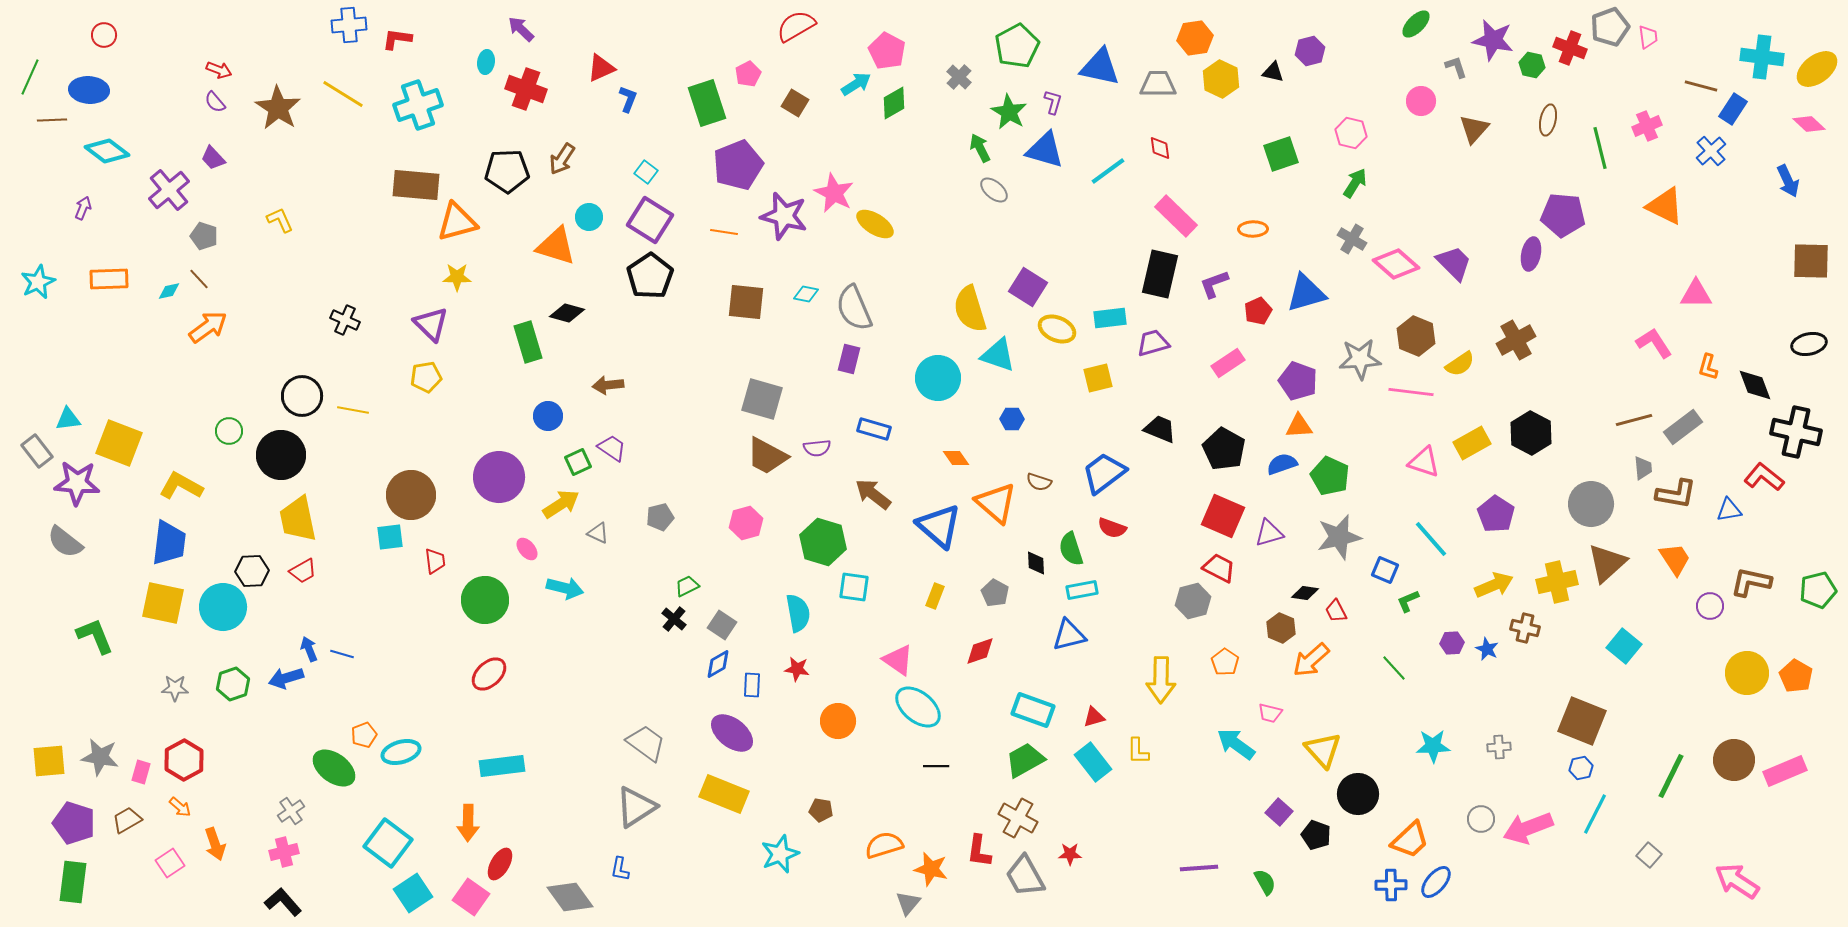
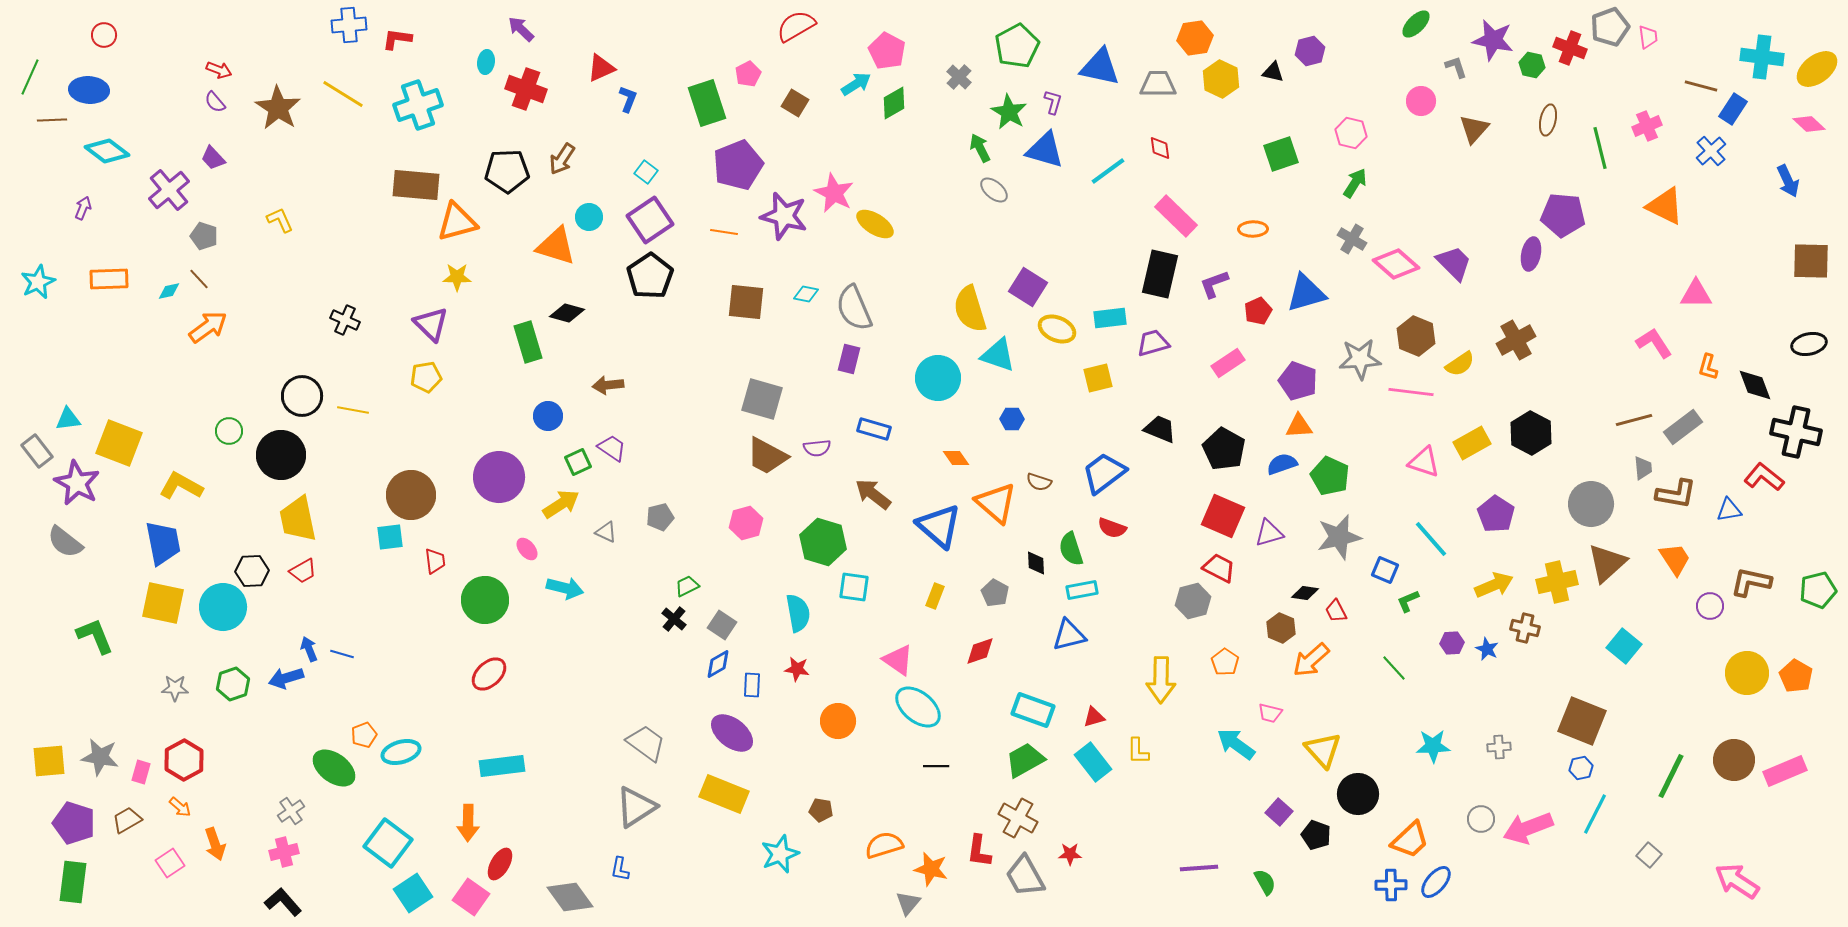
purple square at (650, 220): rotated 24 degrees clockwise
purple star at (77, 483): rotated 24 degrees clockwise
gray triangle at (598, 533): moved 8 px right, 1 px up
blue trapezoid at (169, 543): moved 6 px left; rotated 18 degrees counterclockwise
